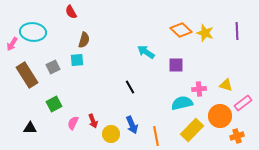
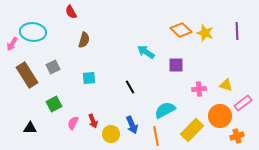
cyan square: moved 12 px right, 18 px down
cyan semicircle: moved 17 px left, 7 px down; rotated 15 degrees counterclockwise
